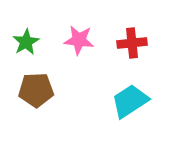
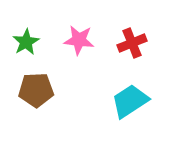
red cross: rotated 16 degrees counterclockwise
